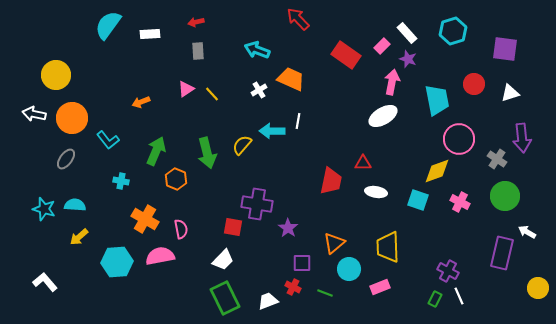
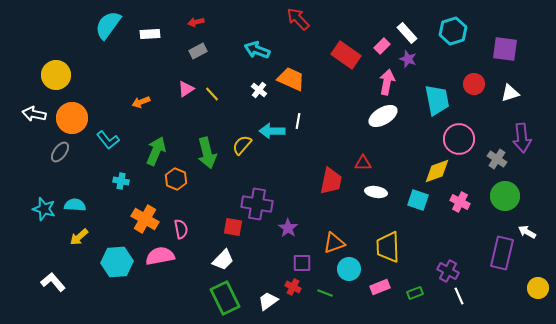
gray rectangle at (198, 51): rotated 66 degrees clockwise
pink arrow at (392, 82): moved 5 px left
white cross at (259, 90): rotated 21 degrees counterclockwise
gray ellipse at (66, 159): moved 6 px left, 7 px up
orange triangle at (334, 243): rotated 20 degrees clockwise
white L-shape at (45, 282): moved 8 px right
green rectangle at (435, 299): moved 20 px left, 6 px up; rotated 42 degrees clockwise
white trapezoid at (268, 301): rotated 15 degrees counterclockwise
